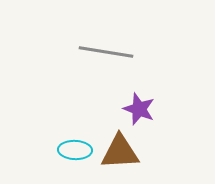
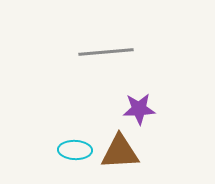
gray line: rotated 14 degrees counterclockwise
purple star: rotated 24 degrees counterclockwise
